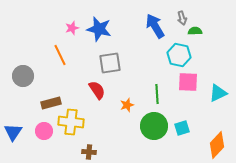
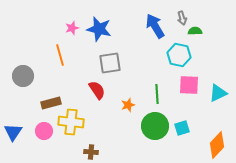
orange line: rotated 10 degrees clockwise
pink square: moved 1 px right, 3 px down
orange star: moved 1 px right
green circle: moved 1 px right
brown cross: moved 2 px right
